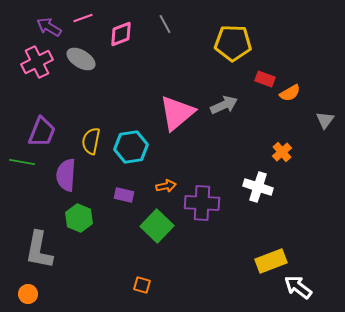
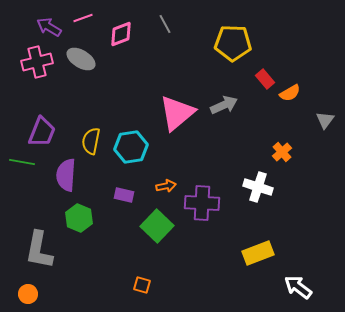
pink cross: rotated 12 degrees clockwise
red rectangle: rotated 30 degrees clockwise
yellow rectangle: moved 13 px left, 8 px up
